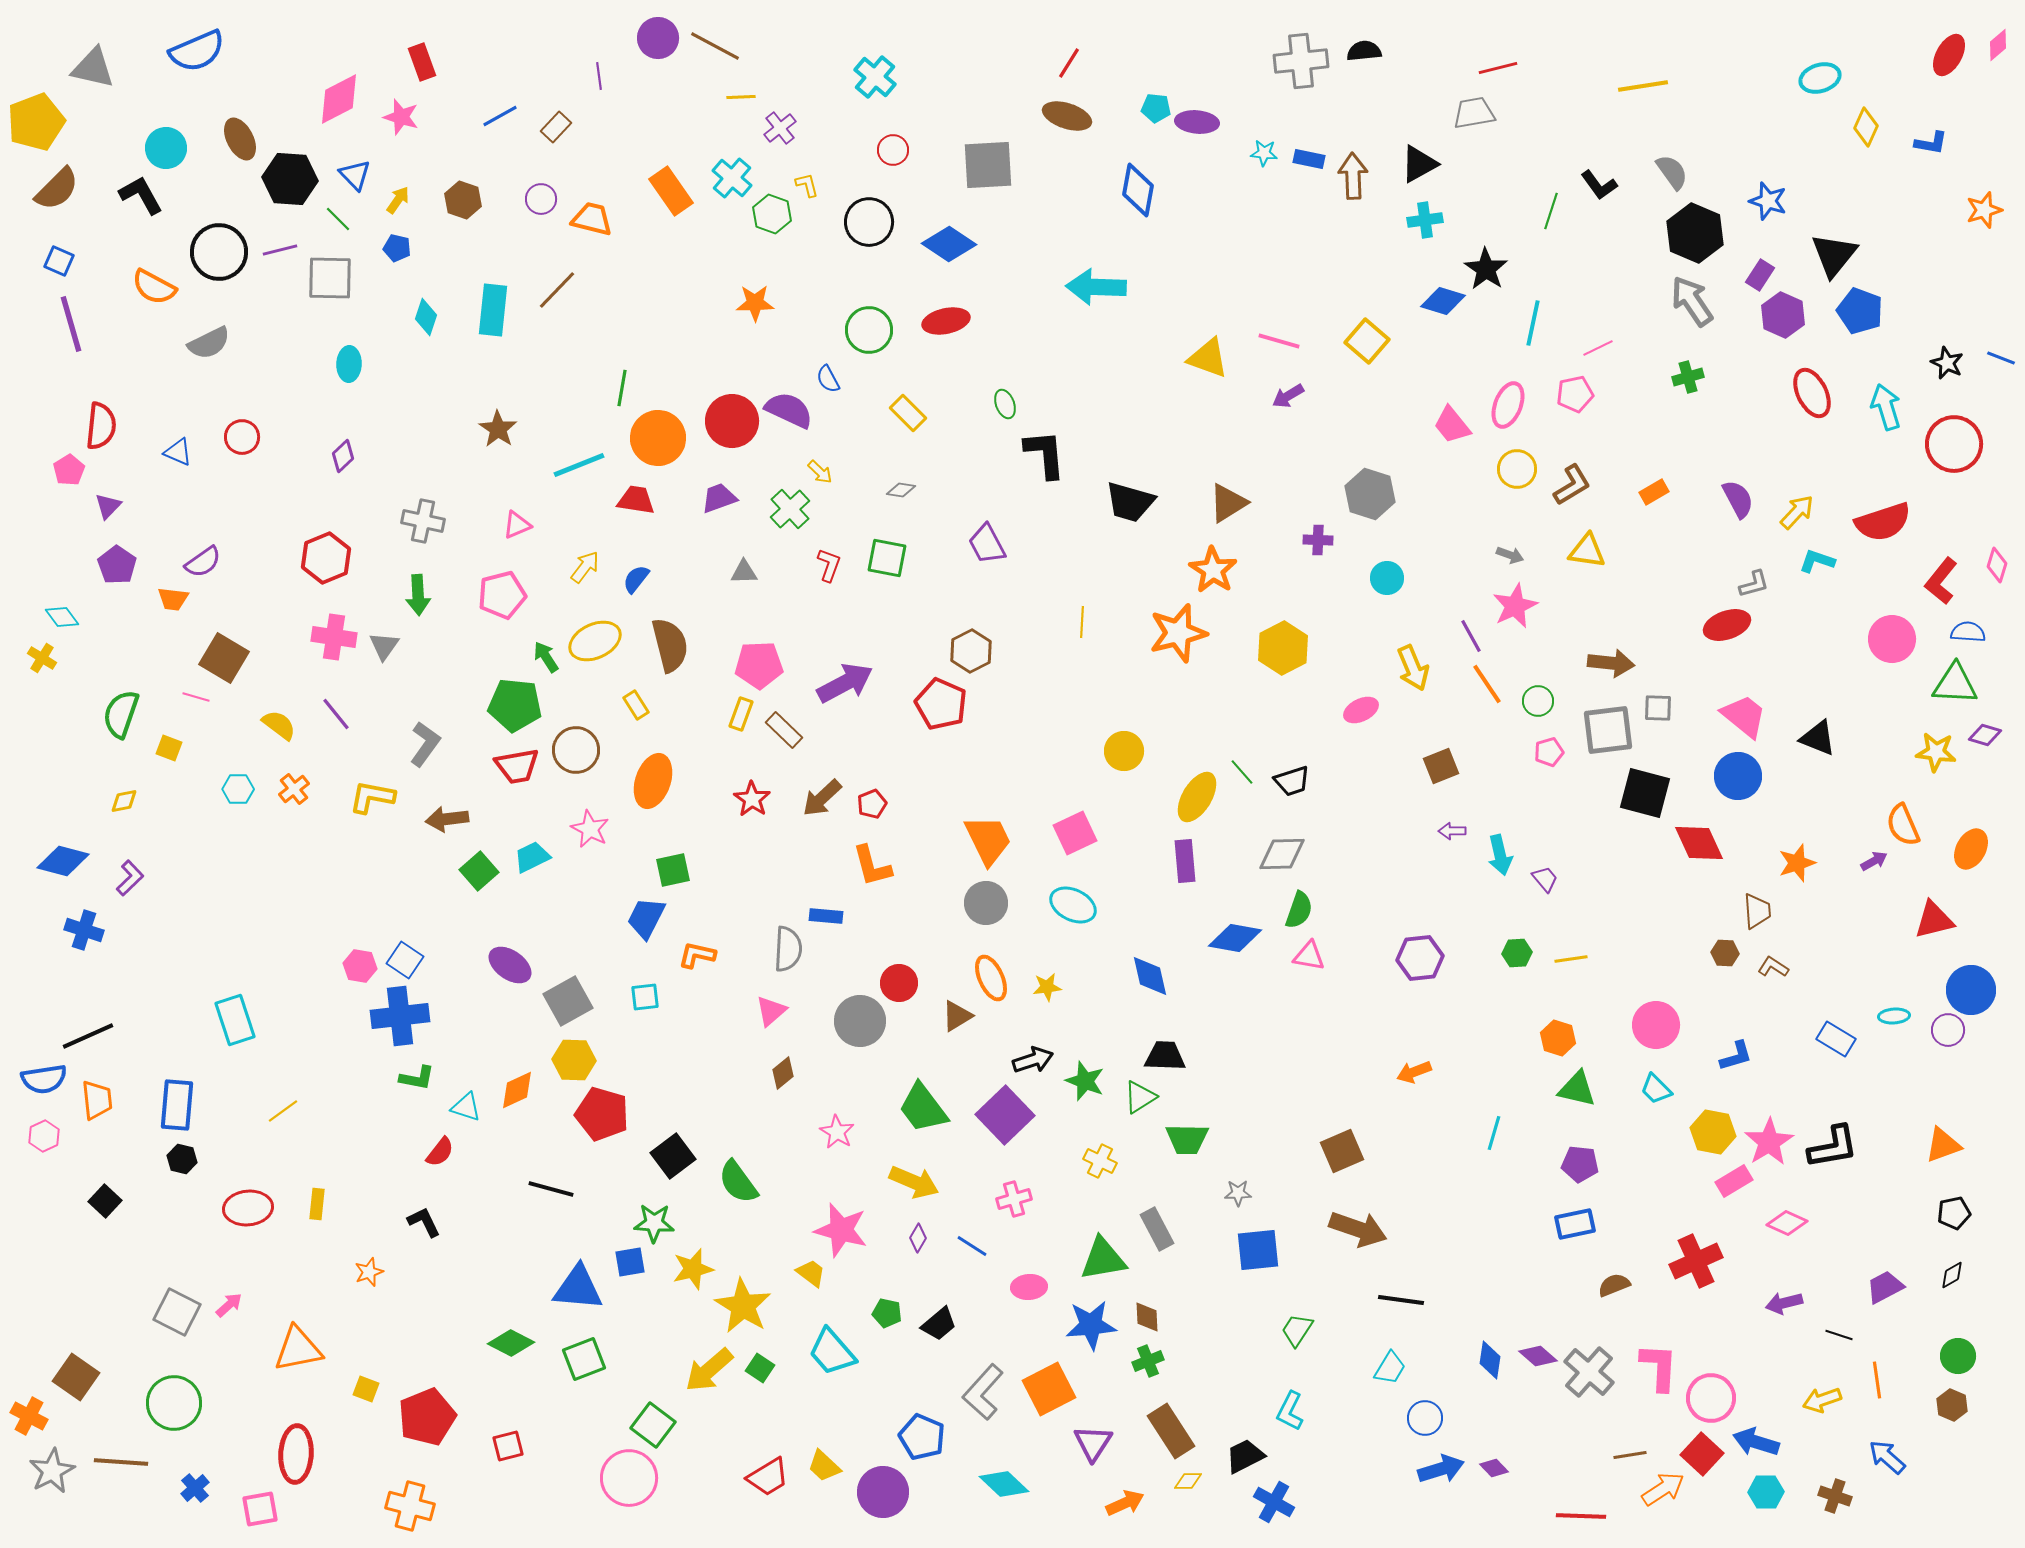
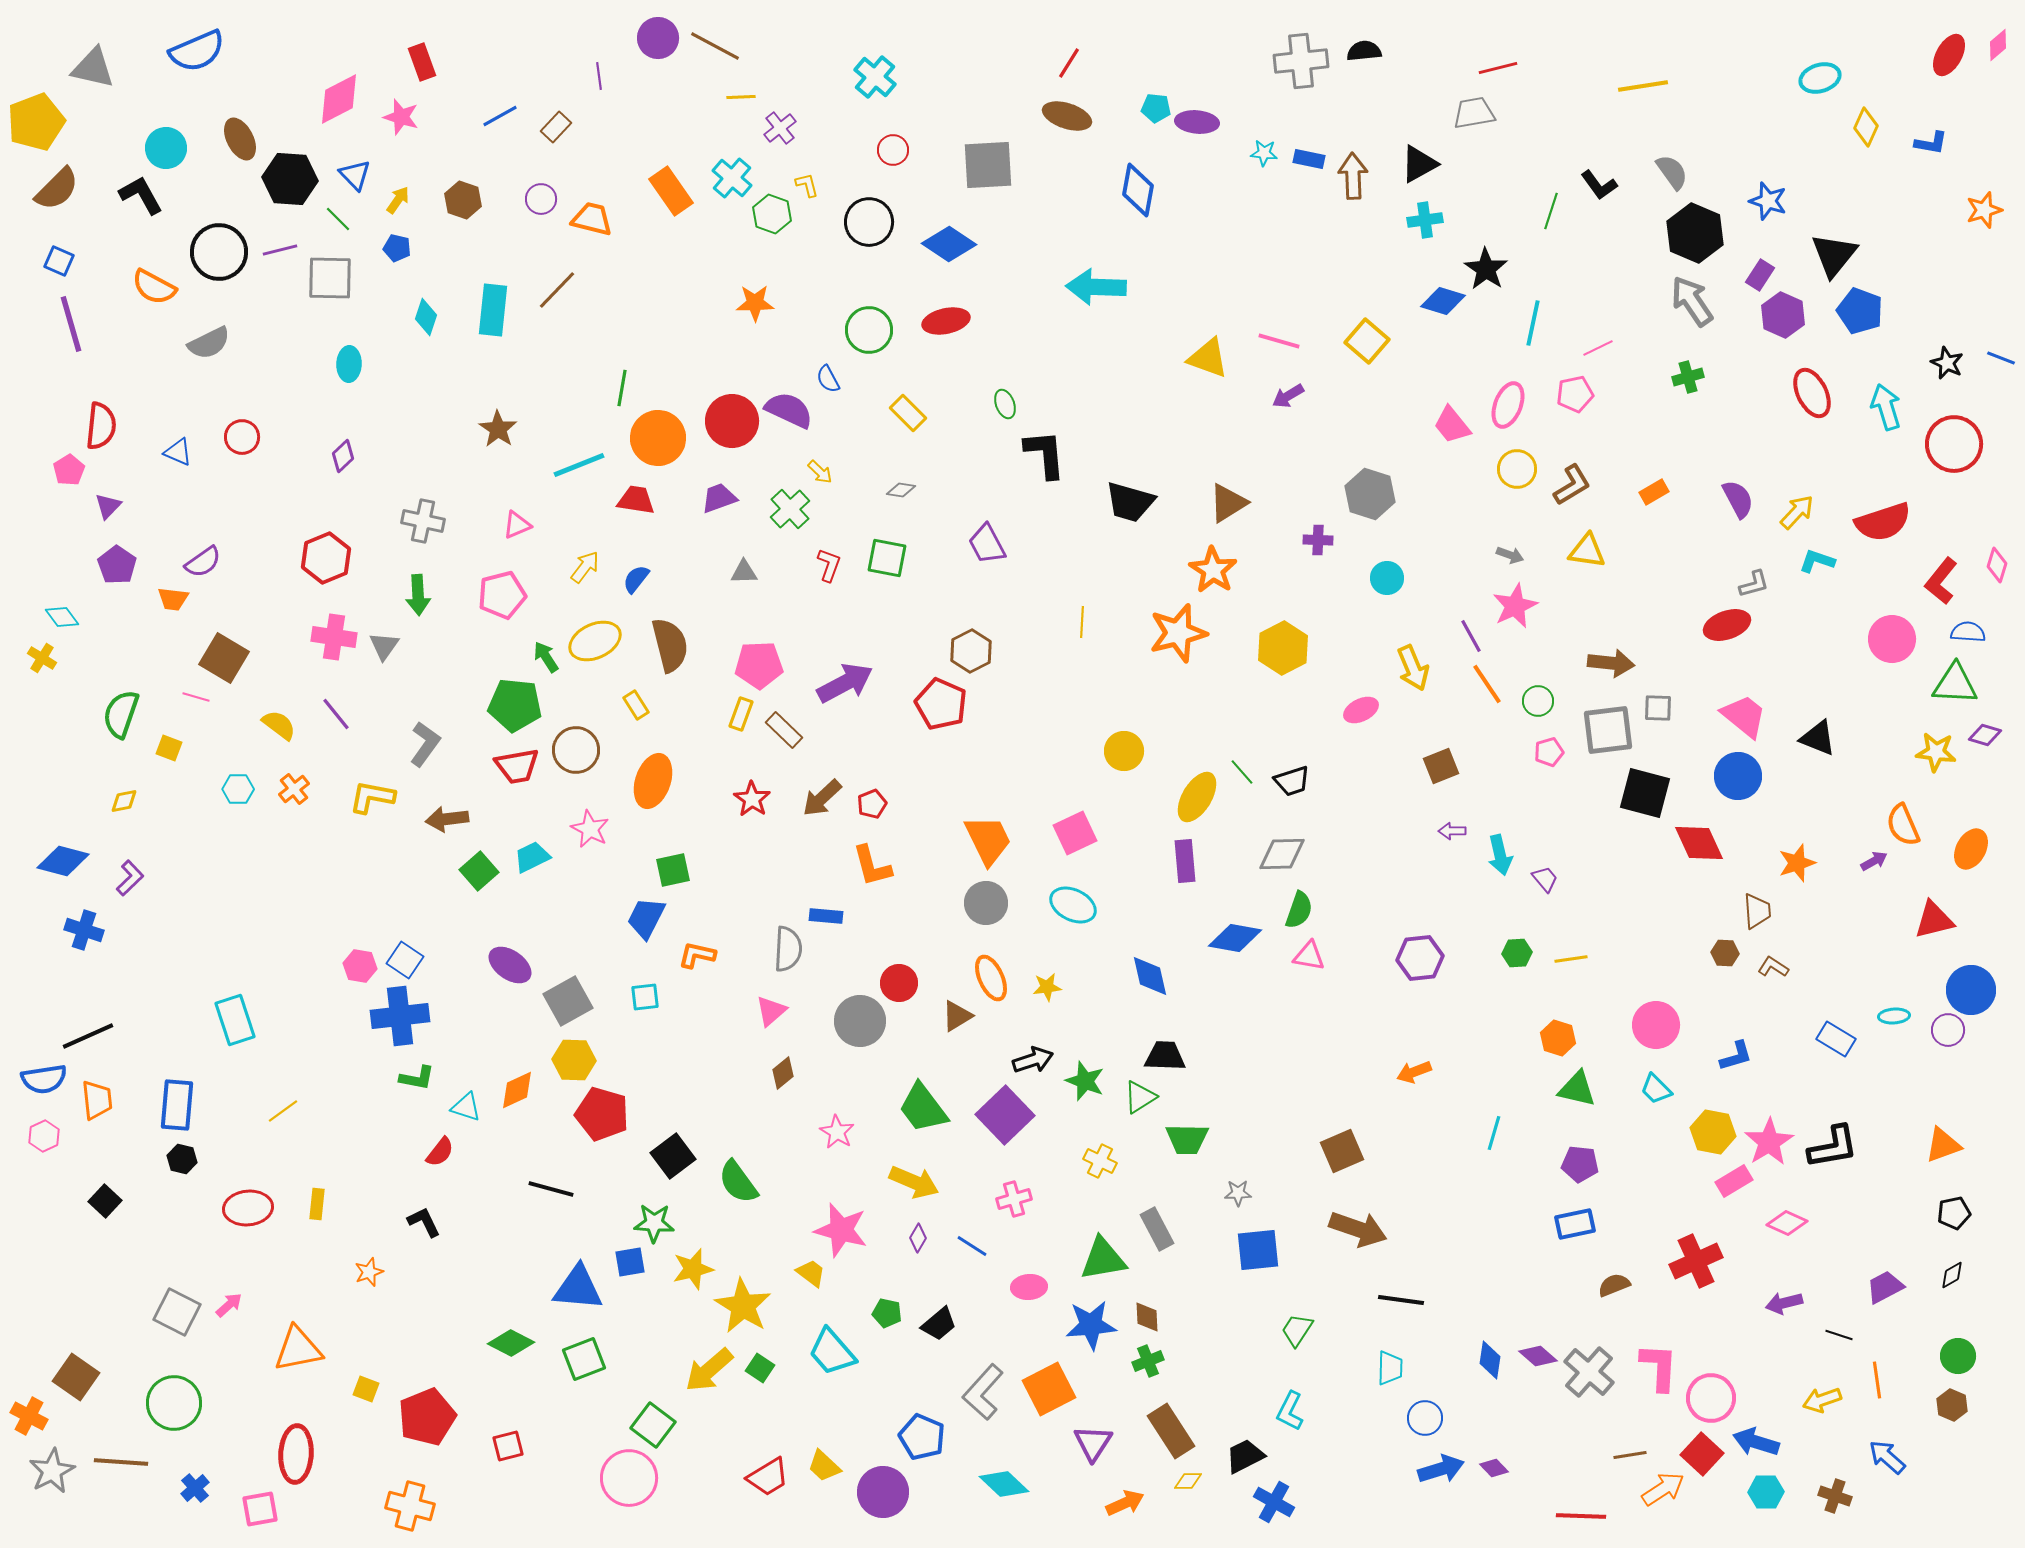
cyan trapezoid at (1390, 1368): rotated 30 degrees counterclockwise
